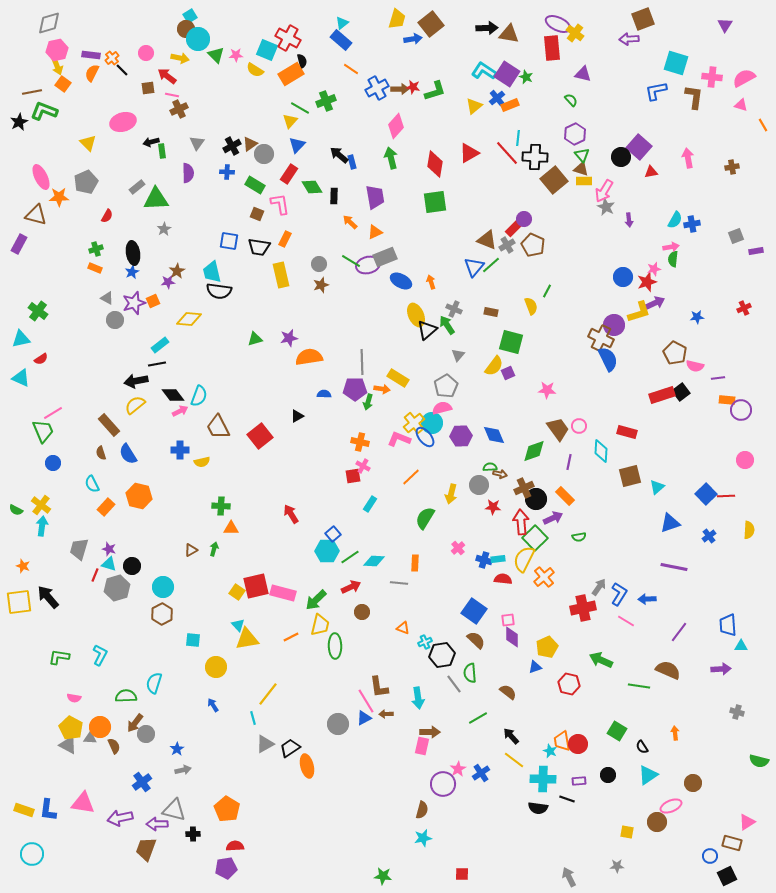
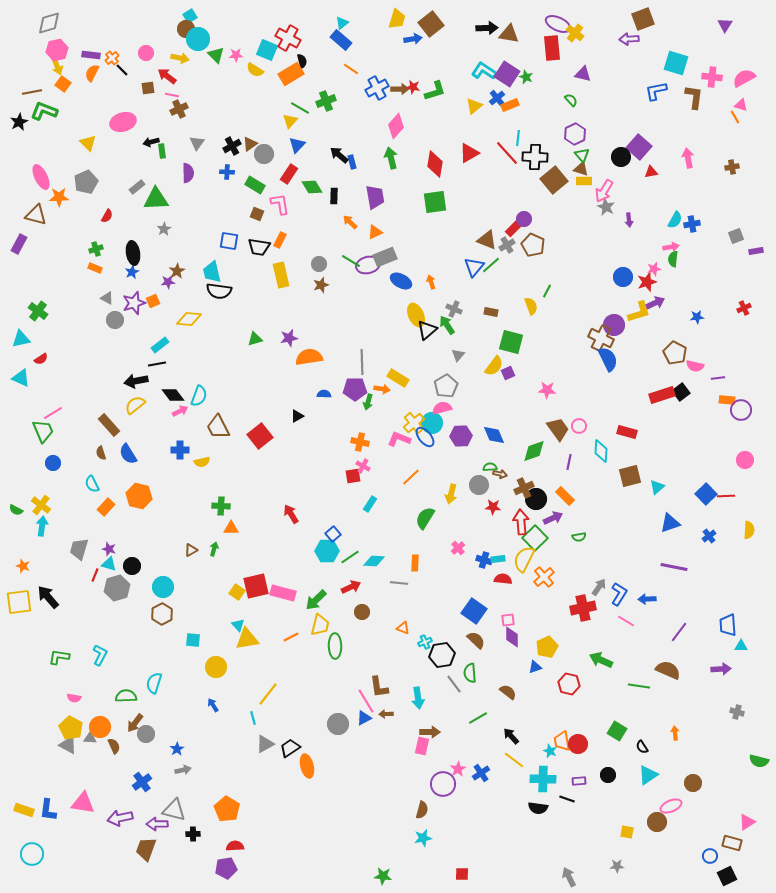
orange line at (763, 125): moved 28 px left, 8 px up
orange rectangle at (285, 239): moved 5 px left, 1 px down
